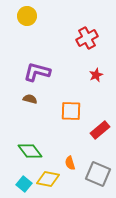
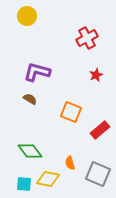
brown semicircle: rotated 16 degrees clockwise
orange square: moved 1 px down; rotated 20 degrees clockwise
cyan square: rotated 35 degrees counterclockwise
